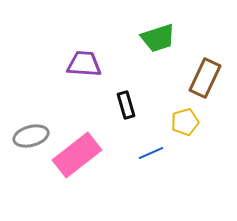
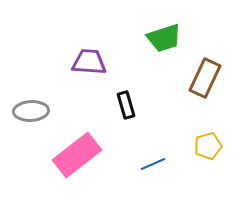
green trapezoid: moved 6 px right
purple trapezoid: moved 5 px right, 2 px up
yellow pentagon: moved 23 px right, 24 px down
gray ellipse: moved 25 px up; rotated 12 degrees clockwise
blue line: moved 2 px right, 11 px down
